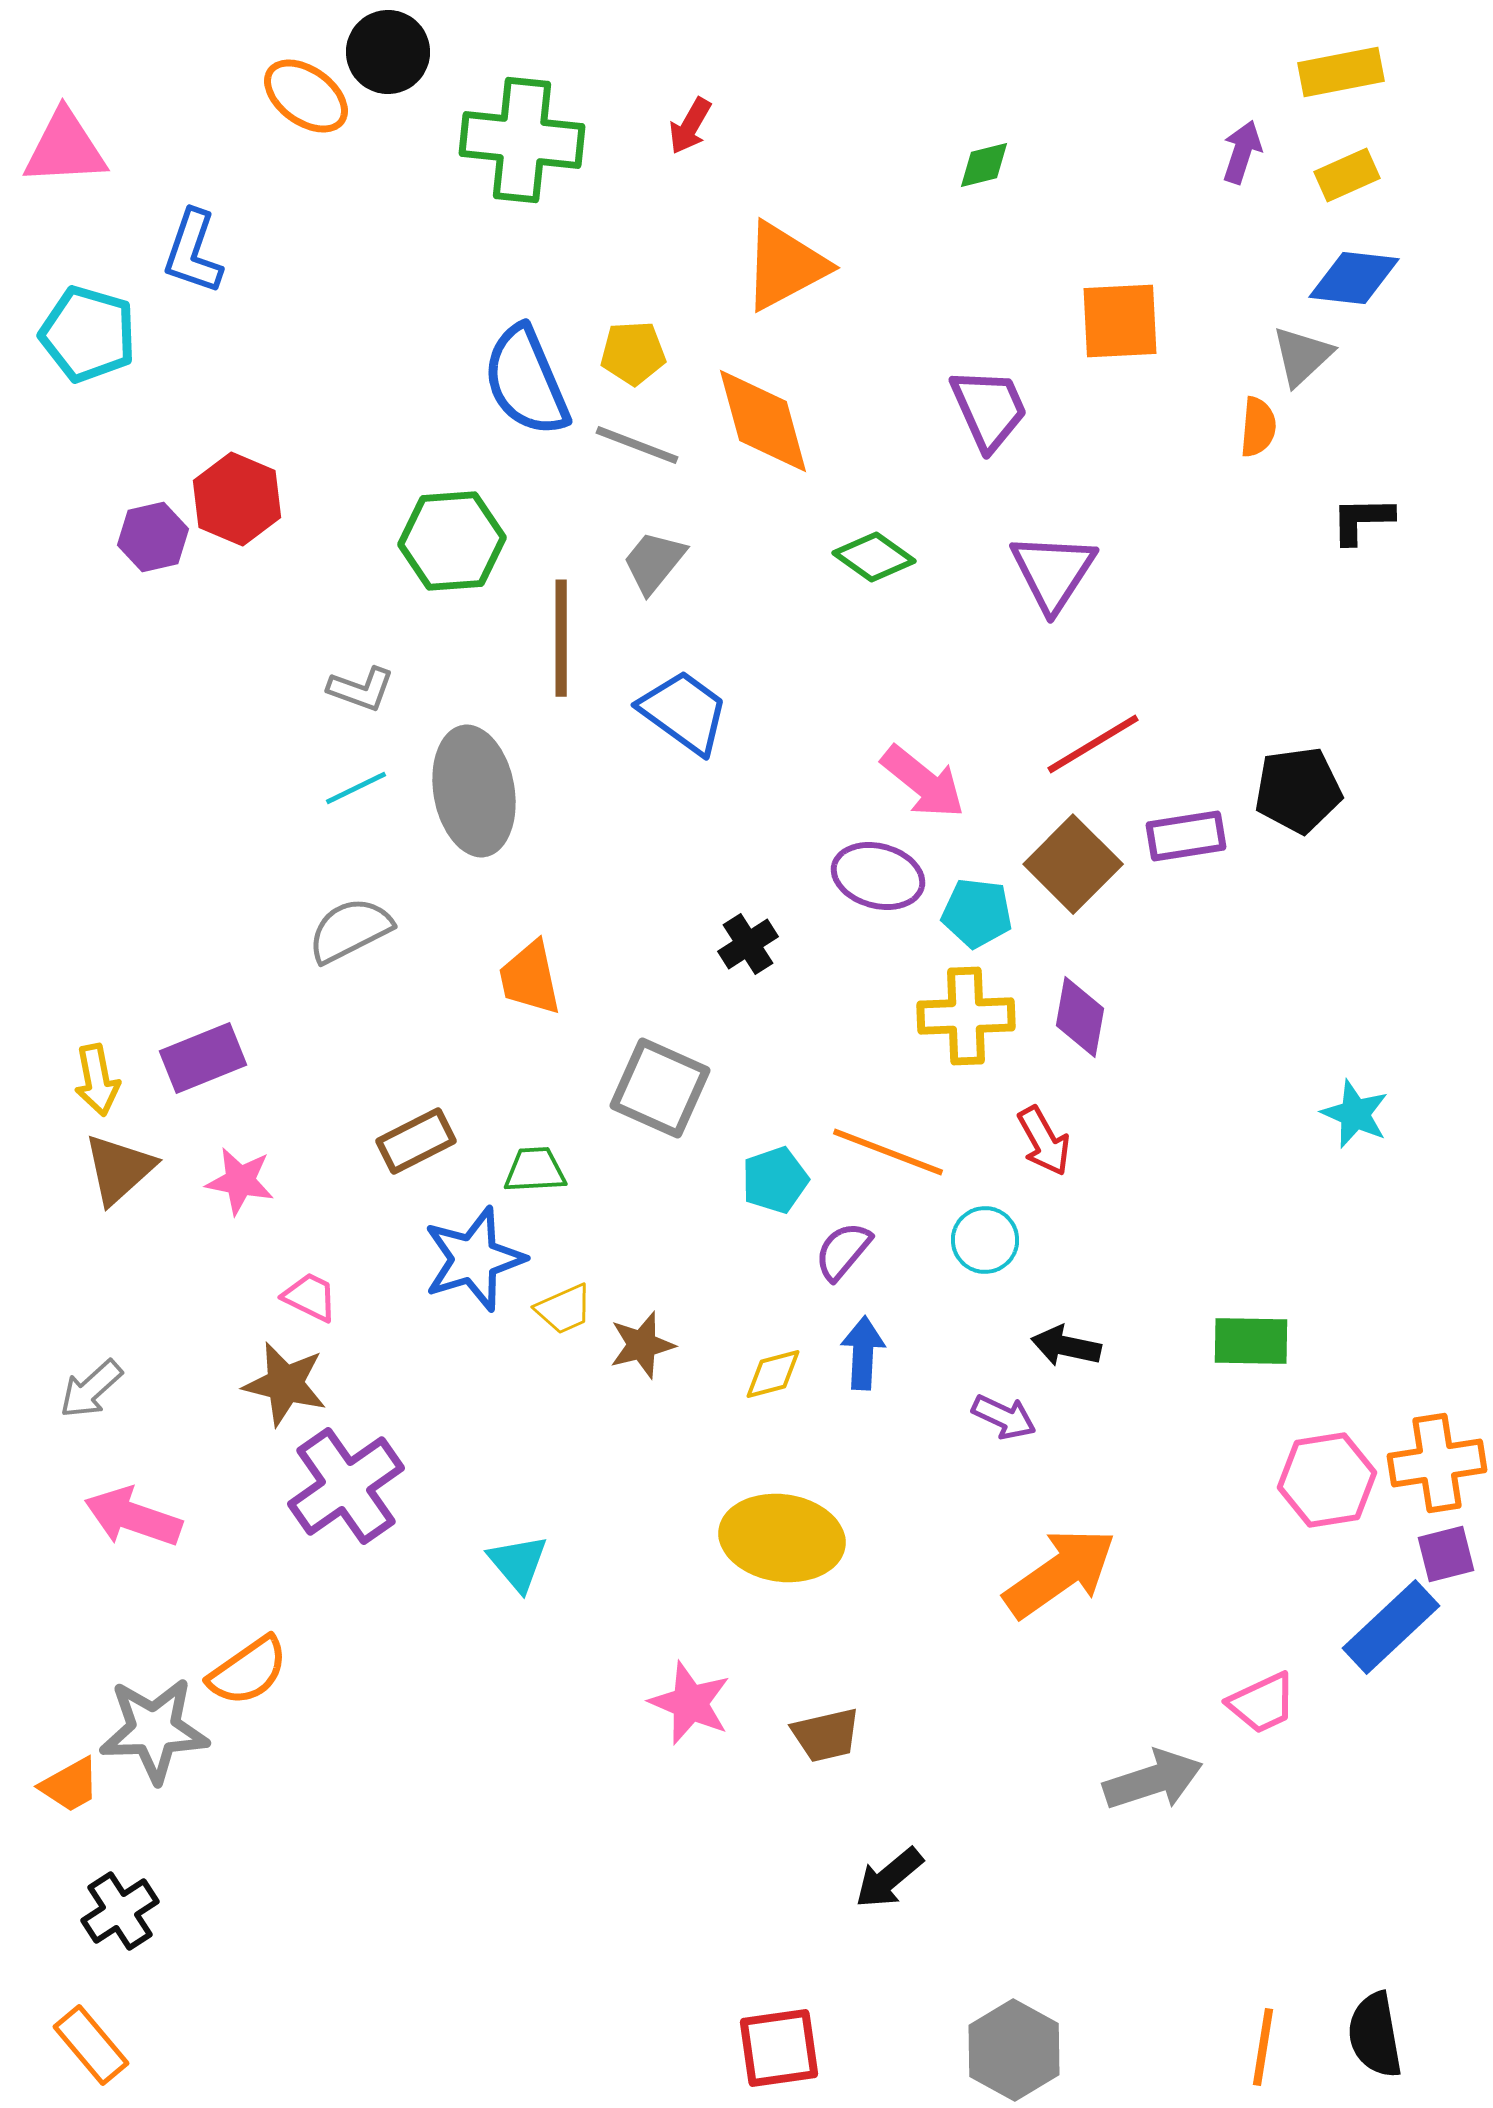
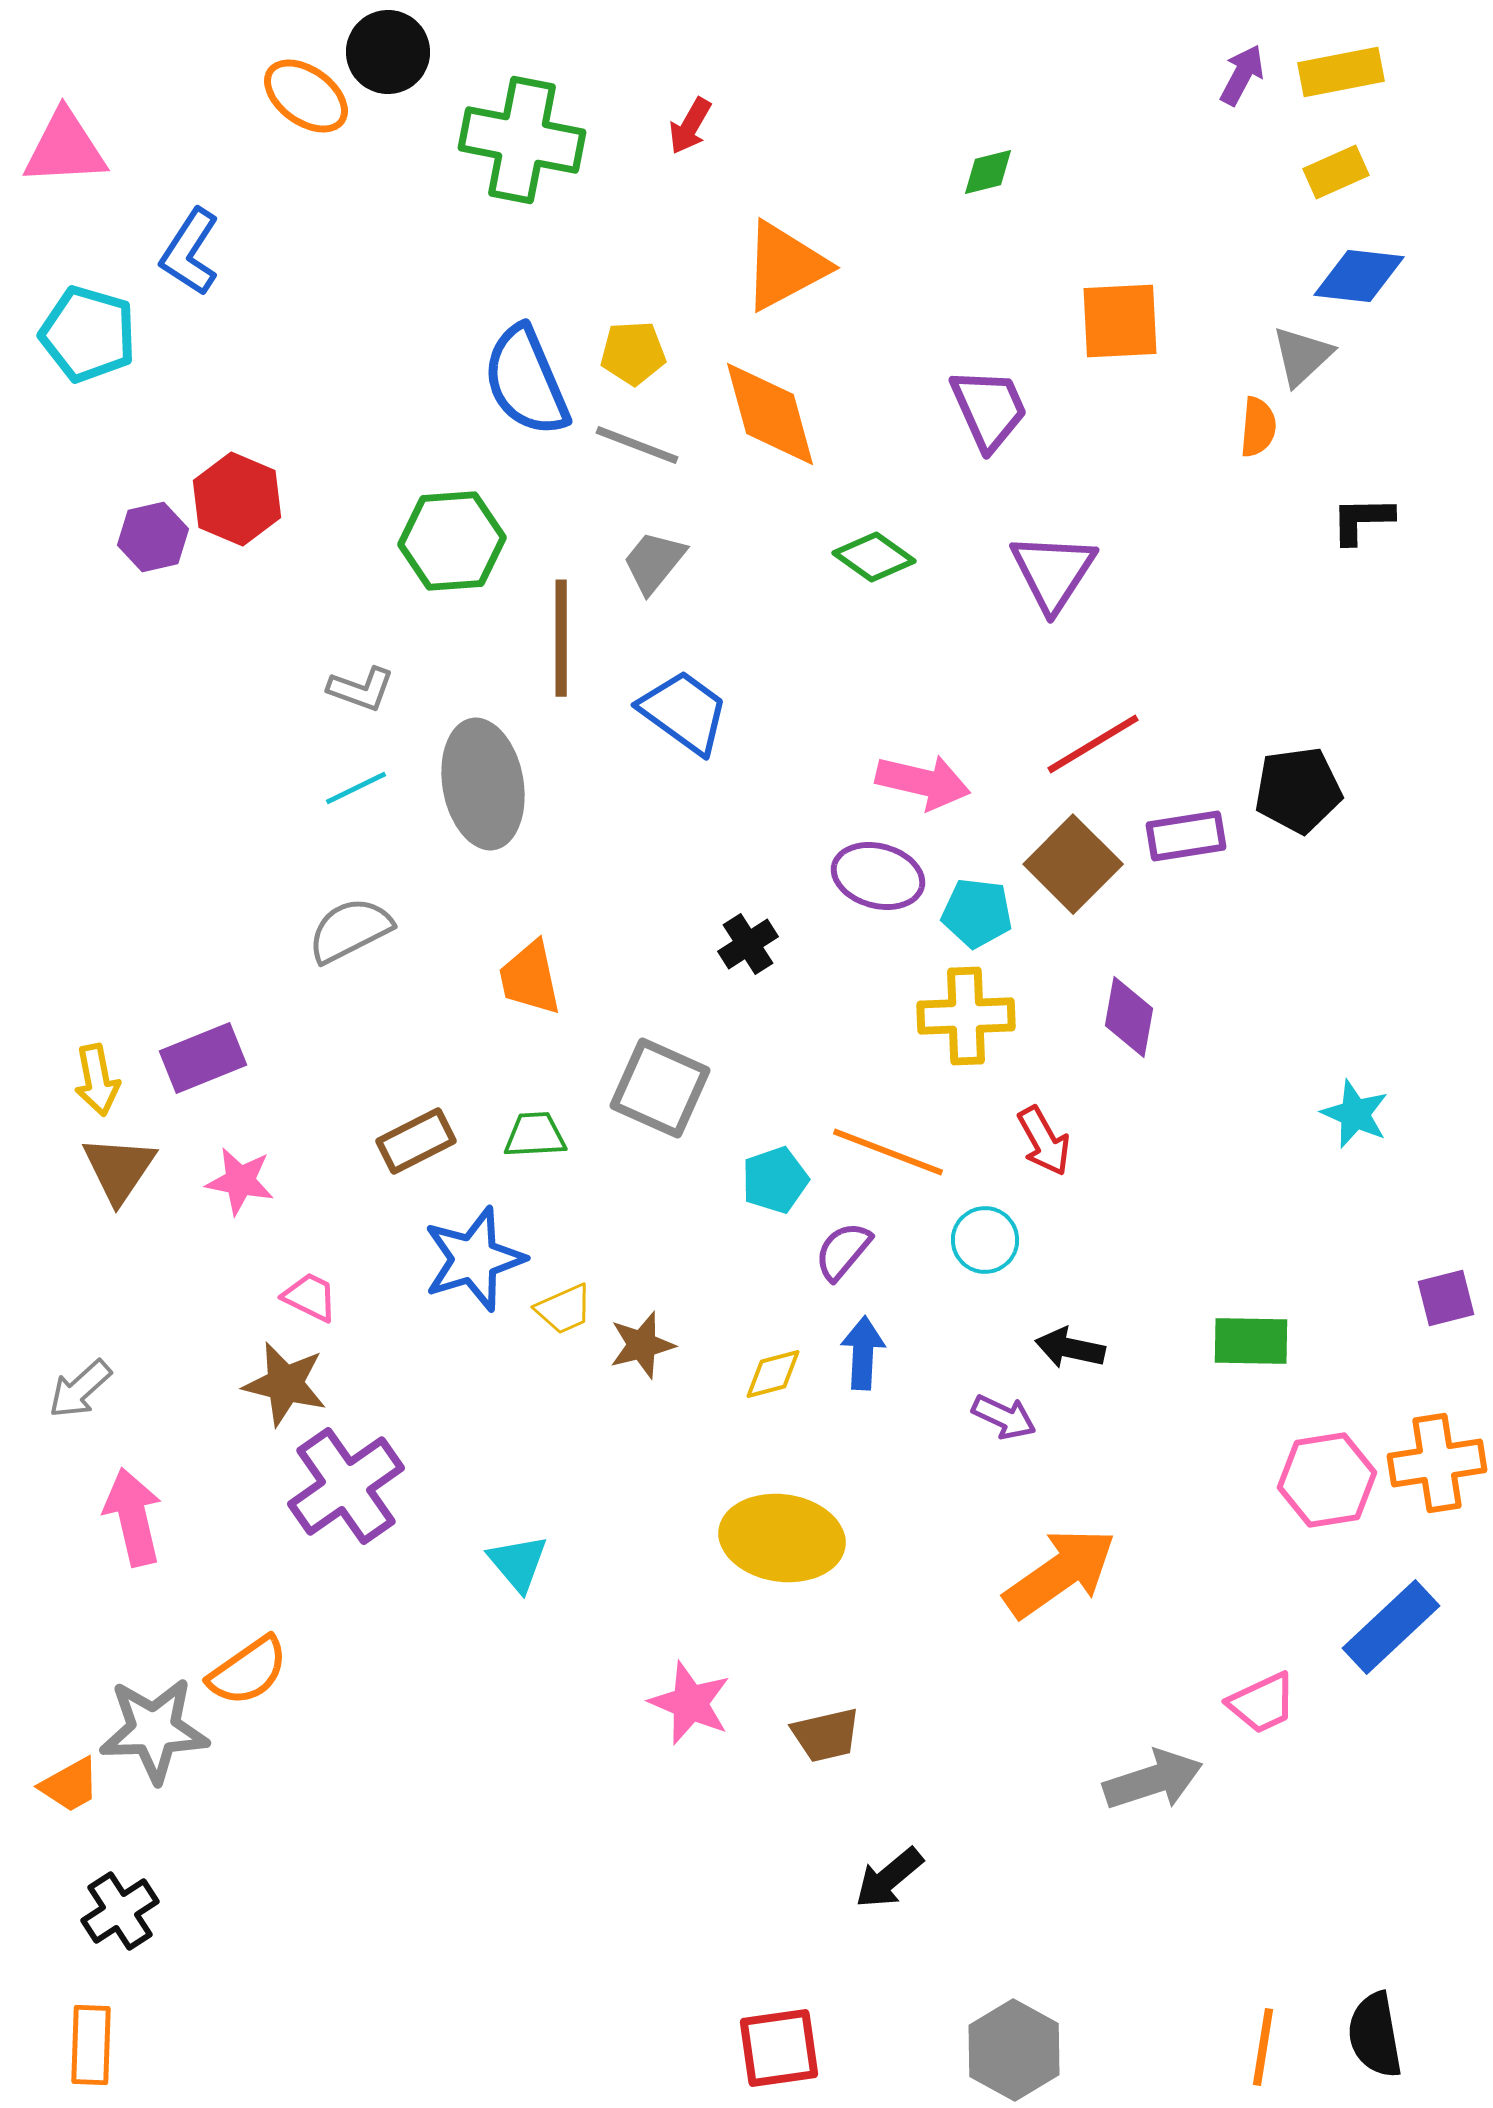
green cross at (522, 140): rotated 5 degrees clockwise
purple arrow at (1242, 152): moved 77 px up; rotated 10 degrees clockwise
green diamond at (984, 165): moved 4 px right, 7 px down
yellow rectangle at (1347, 175): moved 11 px left, 3 px up
blue L-shape at (193, 252): moved 3 px left; rotated 14 degrees clockwise
blue diamond at (1354, 278): moved 5 px right, 2 px up
orange diamond at (763, 421): moved 7 px right, 7 px up
pink arrow at (923, 782): rotated 26 degrees counterclockwise
gray ellipse at (474, 791): moved 9 px right, 7 px up
purple diamond at (1080, 1017): moved 49 px right
brown triangle at (119, 1169): rotated 14 degrees counterclockwise
green trapezoid at (535, 1170): moved 35 px up
black arrow at (1066, 1346): moved 4 px right, 2 px down
gray arrow at (91, 1389): moved 11 px left
pink arrow at (133, 1517): rotated 58 degrees clockwise
purple square at (1446, 1554): moved 256 px up
orange rectangle at (91, 2045): rotated 42 degrees clockwise
